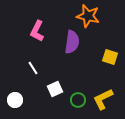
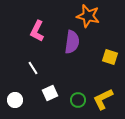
white square: moved 5 px left, 4 px down
